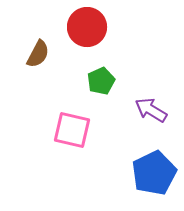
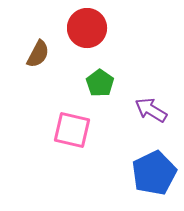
red circle: moved 1 px down
green pentagon: moved 1 px left, 2 px down; rotated 12 degrees counterclockwise
